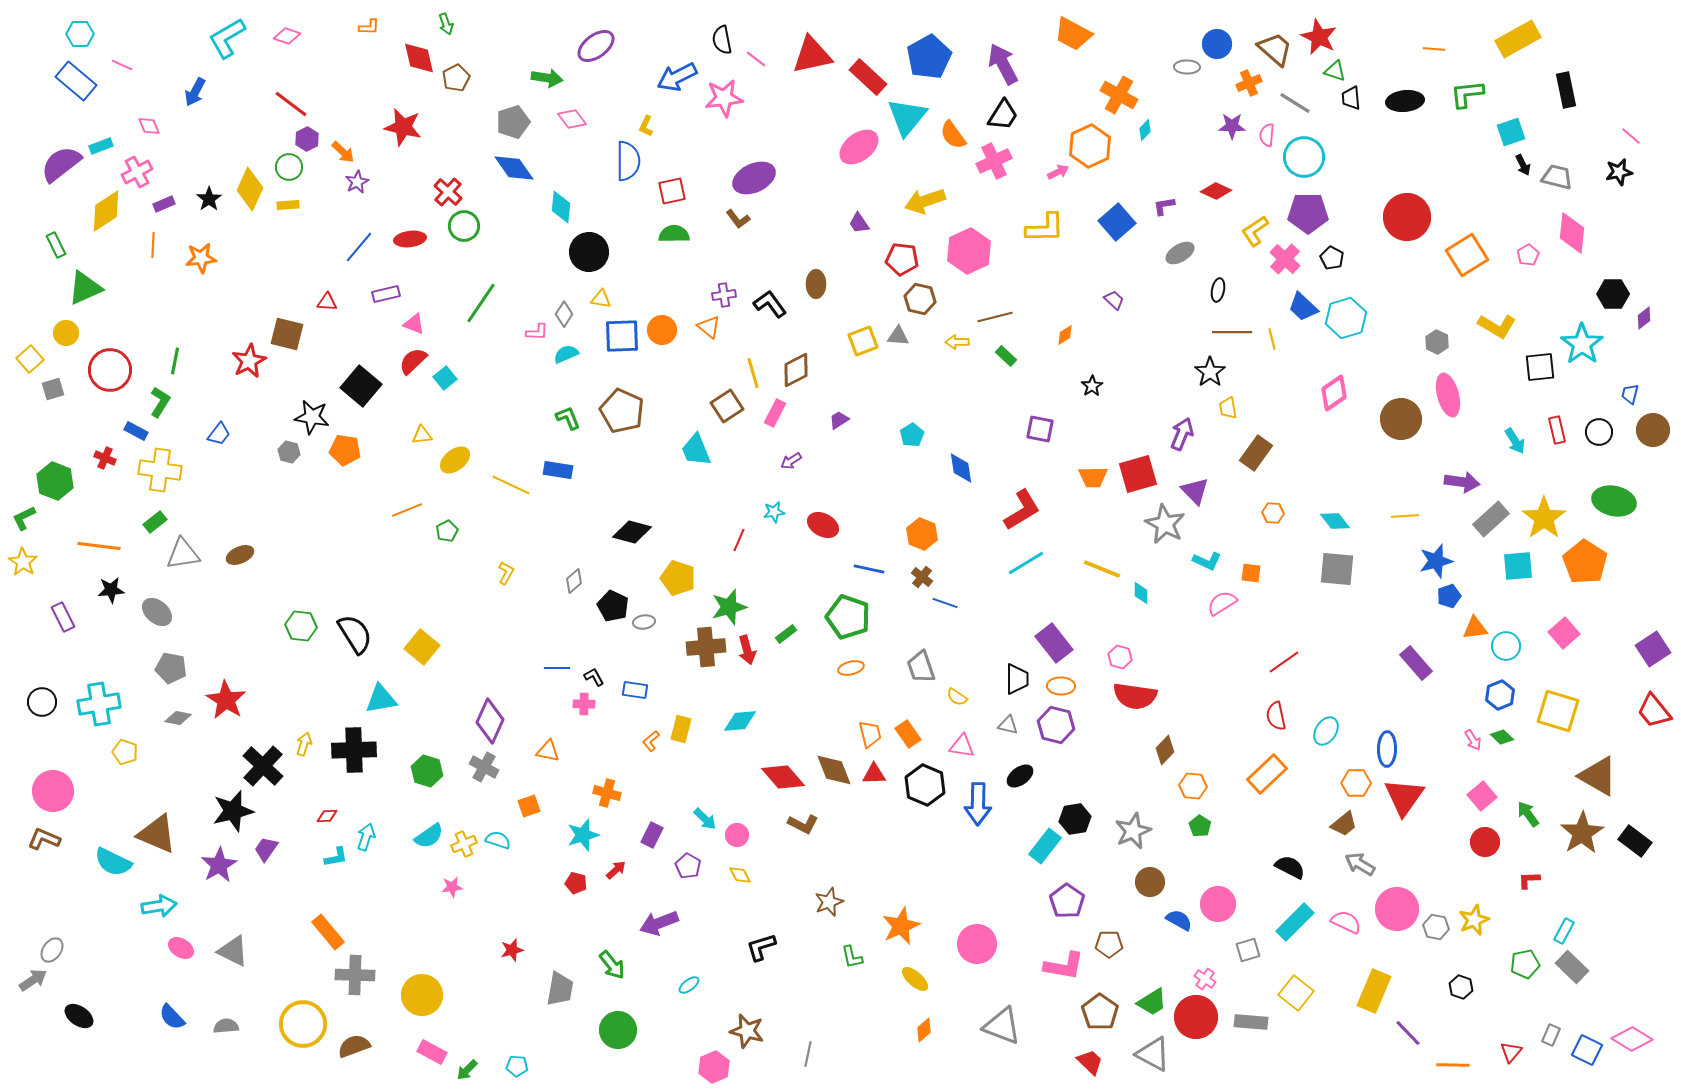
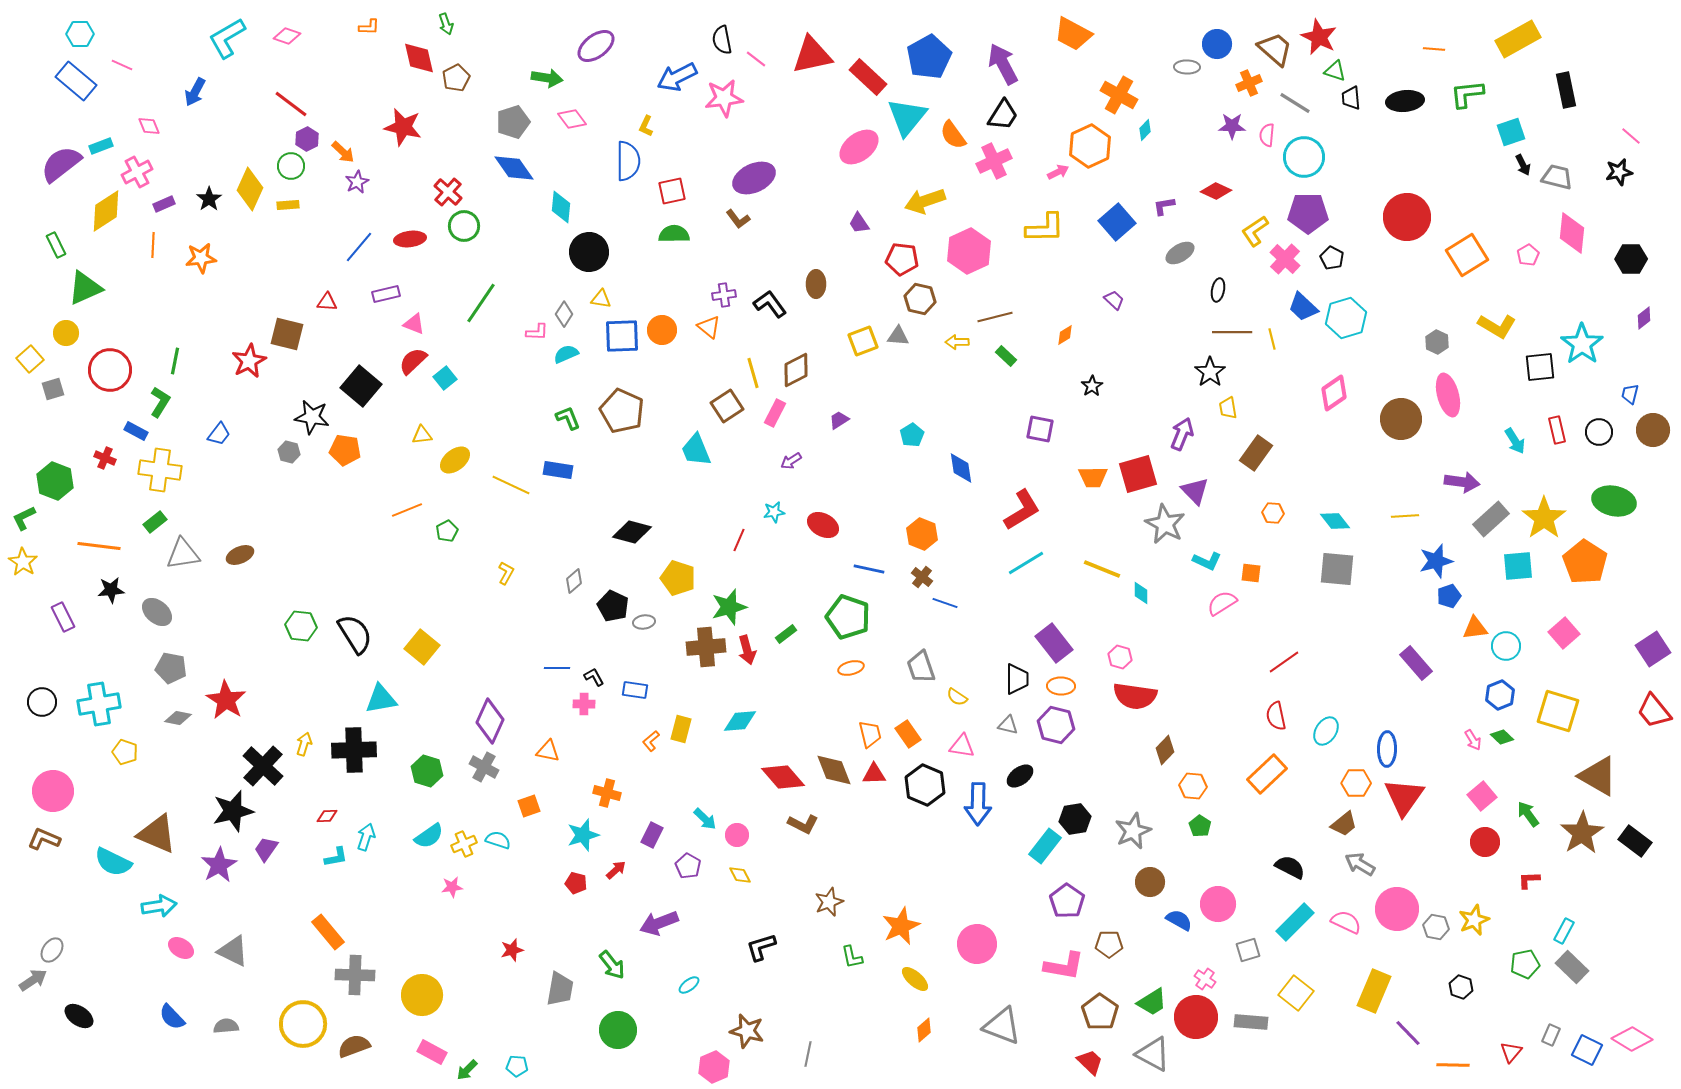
green circle at (289, 167): moved 2 px right, 1 px up
black hexagon at (1613, 294): moved 18 px right, 35 px up
